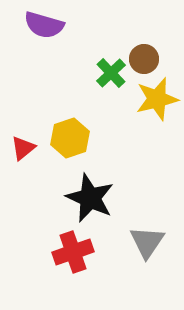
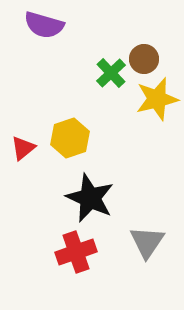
red cross: moved 3 px right
